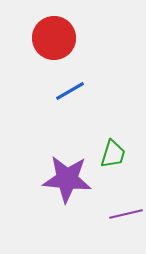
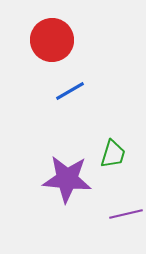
red circle: moved 2 px left, 2 px down
